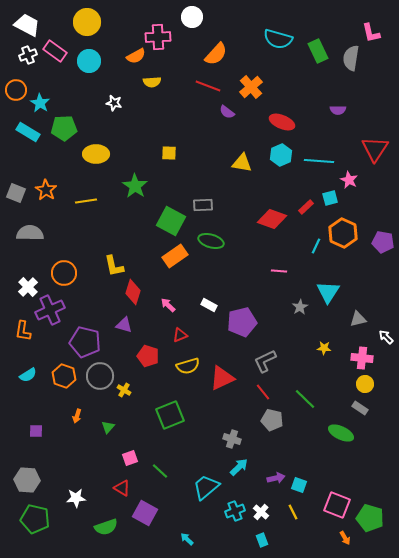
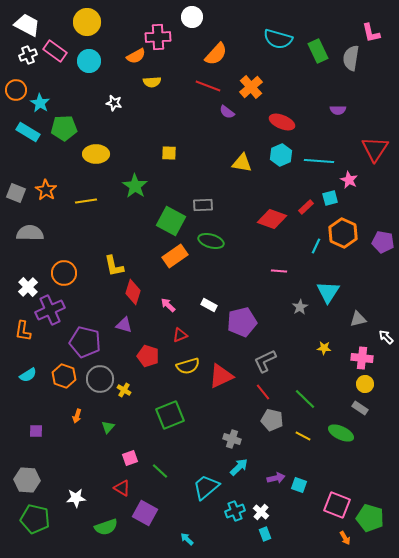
gray circle at (100, 376): moved 3 px down
red triangle at (222, 378): moved 1 px left, 2 px up
yellow line at (293, 512): moved 10 px right, 76 px up; rotated 35 degrees counterclockwise
cyan rectangle at (262, 540): moved 3 px right, 6 px up
